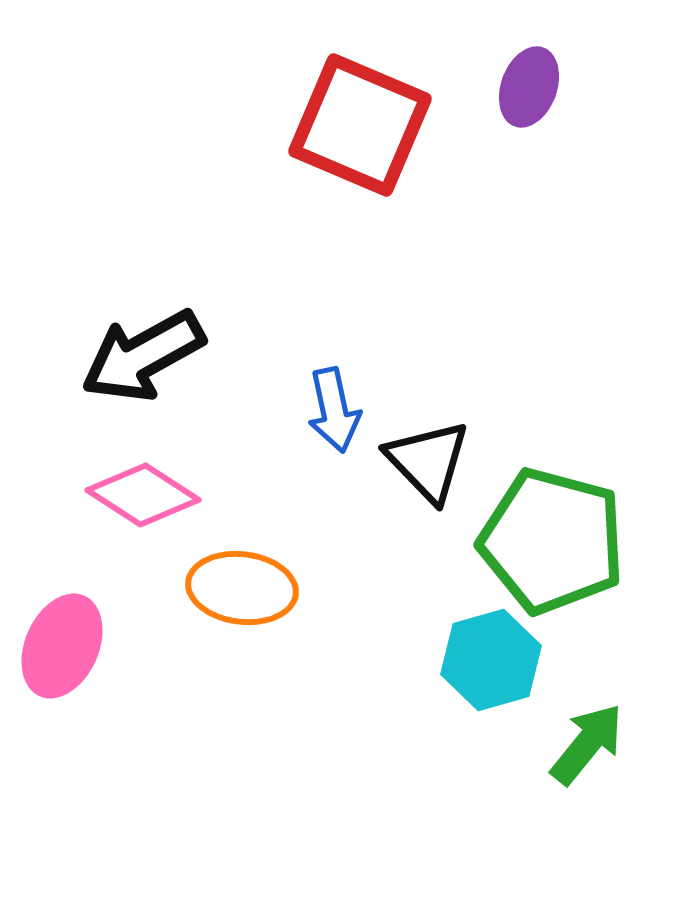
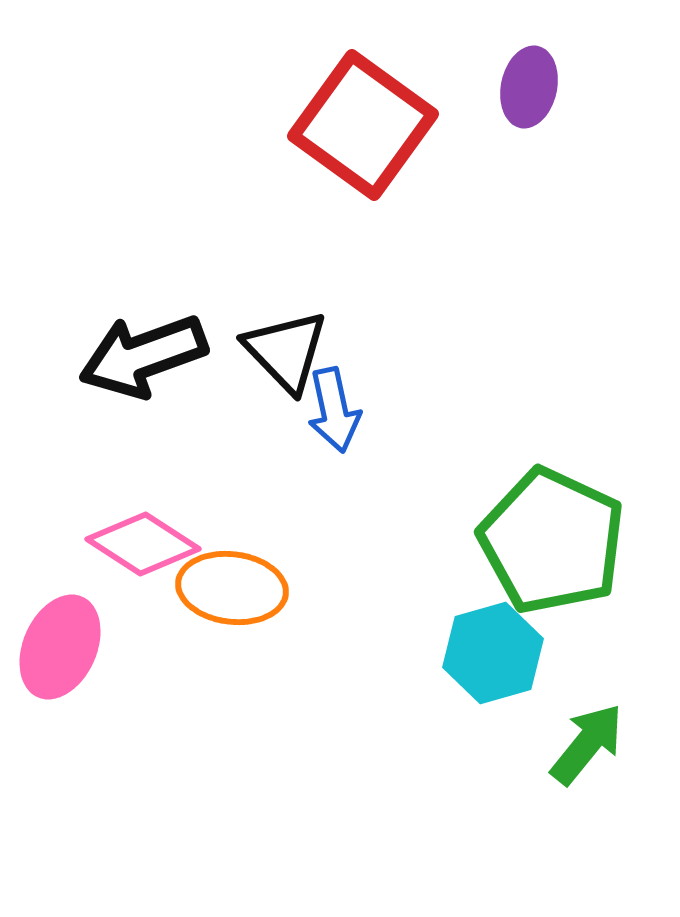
purple ellipse: rotated 8 degrees counterclockwise
red square: moved 3 px right; rotated 13 degrees clockwise
black arrow: rotated 9 degrees clockwise
black triangle: moved 142 px left, 110 px up
pink diamond: moved 49 px down
green pentagon: rotated 10 degrees clockwise
orange ellipse: moved 10 px left
pink ellipse: moved 2 px left, 1 px down
cyan hexagon: moved 2 px right, 7 px up
